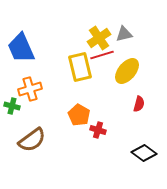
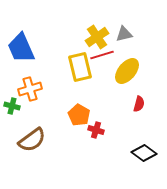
yellow cross: moved 2 px left, 1 px up
red cross: moved 2 px left
